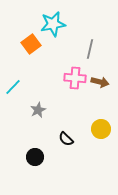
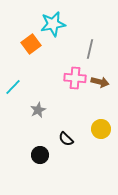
black circle: moved 5 px right, 2 px up
